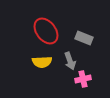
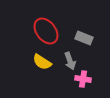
yellow semicircle: rotated 36 degrees clockwise
pink cross: rotated 21 degrees clockwise
